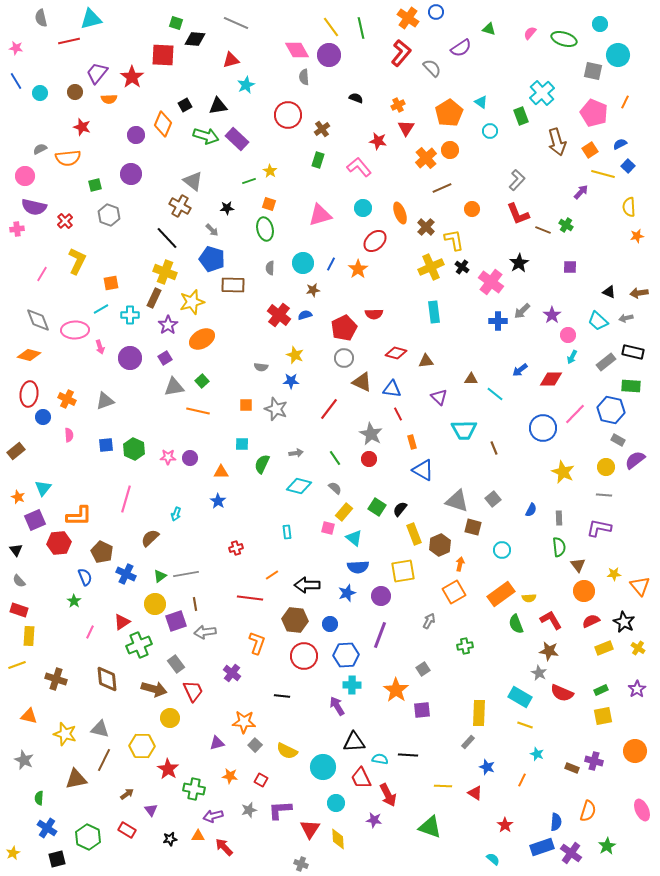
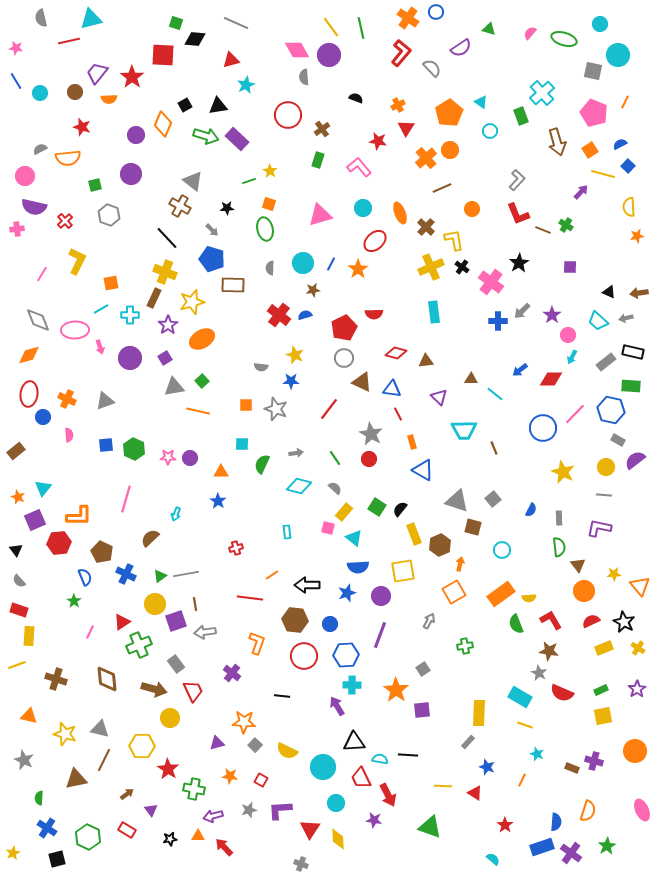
orange diamond at (29, 355): rotated 30 degrees counterclockwise
